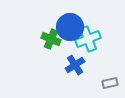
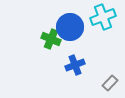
cyan cross: moved 15 px right, 22 px up
blue cross: rotated 12 degrees clockwise
gray rectangle: rotated 35 degrees counterclockwise
